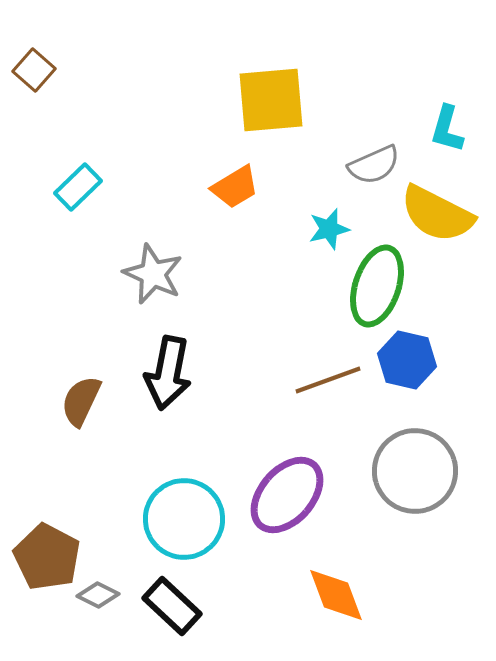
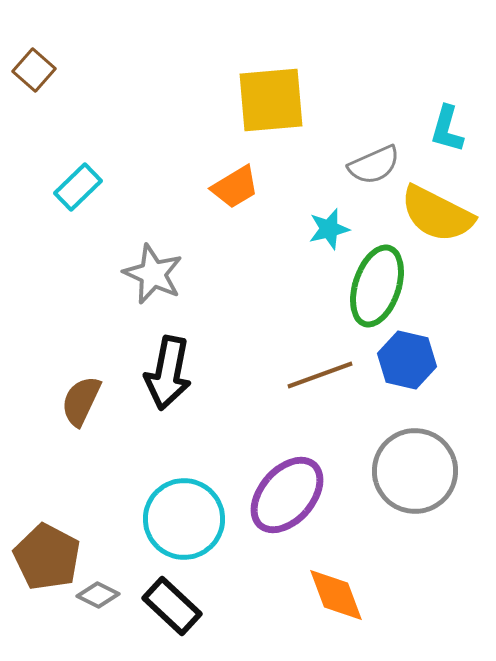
brown line: moved 8 px left, 5 px up
